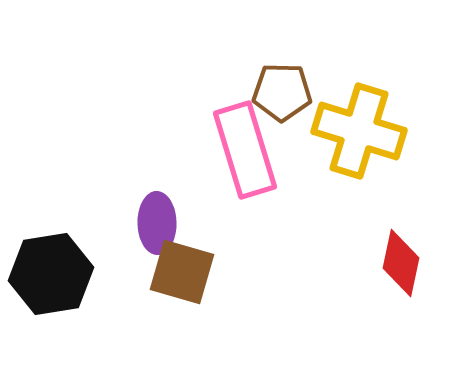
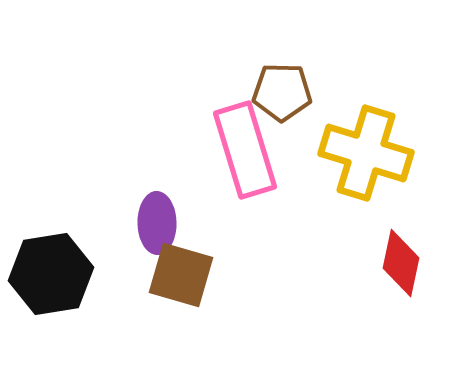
yellow cross: moved 7 px right, 22 px down
brown square: moved 1 px left, 3 px down
